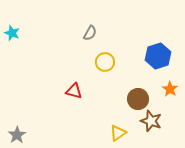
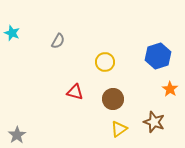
gray semicircle: moved 32 px left, 8 px down
red triangle: moved 1 px right, 1 px down
brown circle: moved 25 px left
brown star: moved 3 px right, 1 px down
yellow triangle: moved 1 px right, 4 px up
